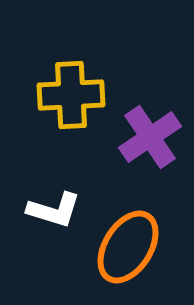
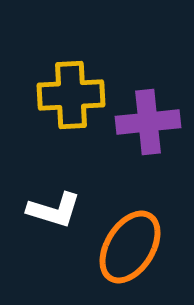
purple cross: moved 2 px left, 15 px up; rotated 28 degrees clockwise
orange ellipse: moved 2 px right
